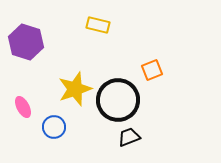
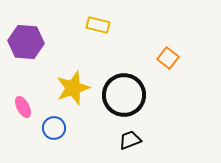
purple hexagon: rotated 12 degrees counterclockwise
orange square: moved 16 px right, 12 px up; rotated 30 degrees counterclockwise
yellow star: moved 2 px left, 1 px up
black circle: moved 6 px right, 5 px up
blue circle: moved 1 px down
black trapezoid: moved 1 px right, 3 px down
